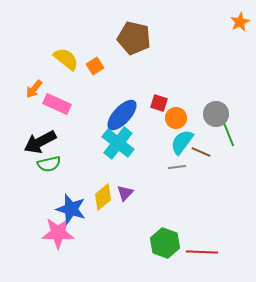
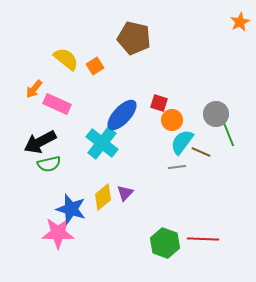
orange circle: moved 4 px left, 2 px down
cyan cross: moved 16 px left
red line: moved 1 px right, 13 px up
